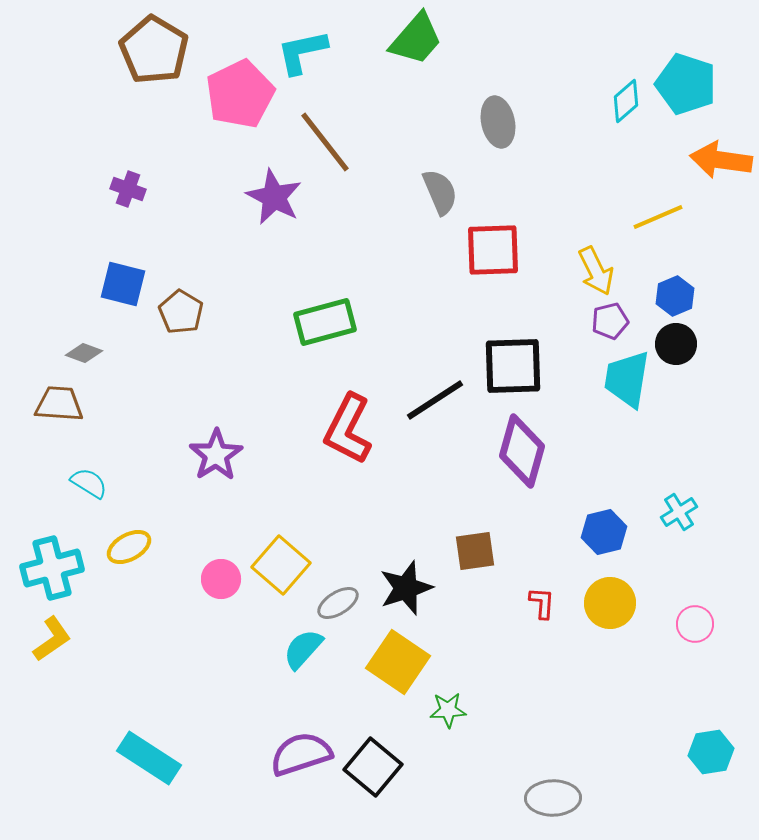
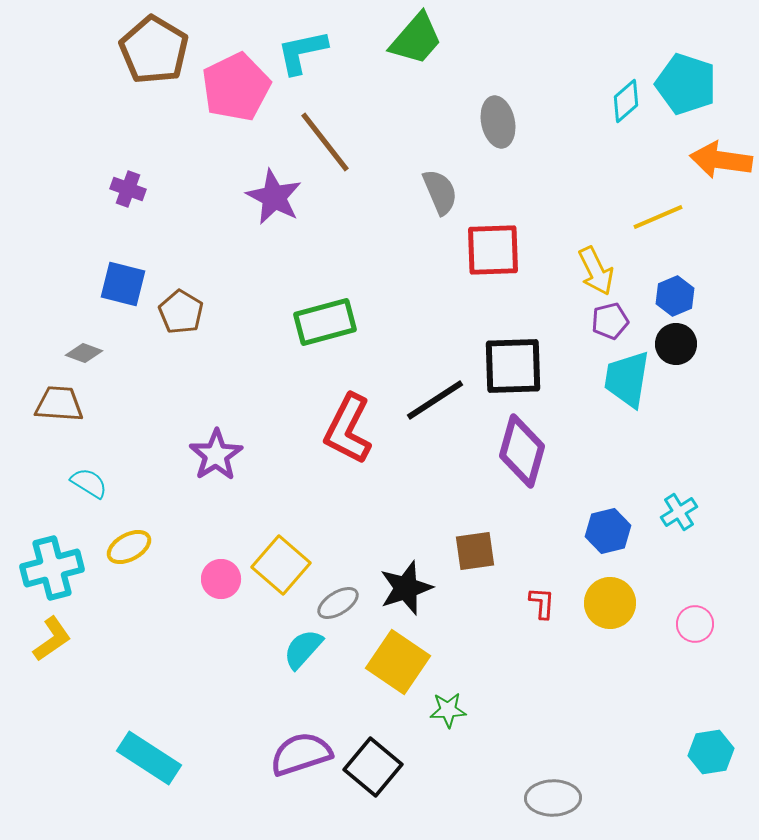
pink pentagon at (240, 94): moved 4 px left, 7 px up
blue hexagon at (604, 532): moved 4 px right, 1 px up
